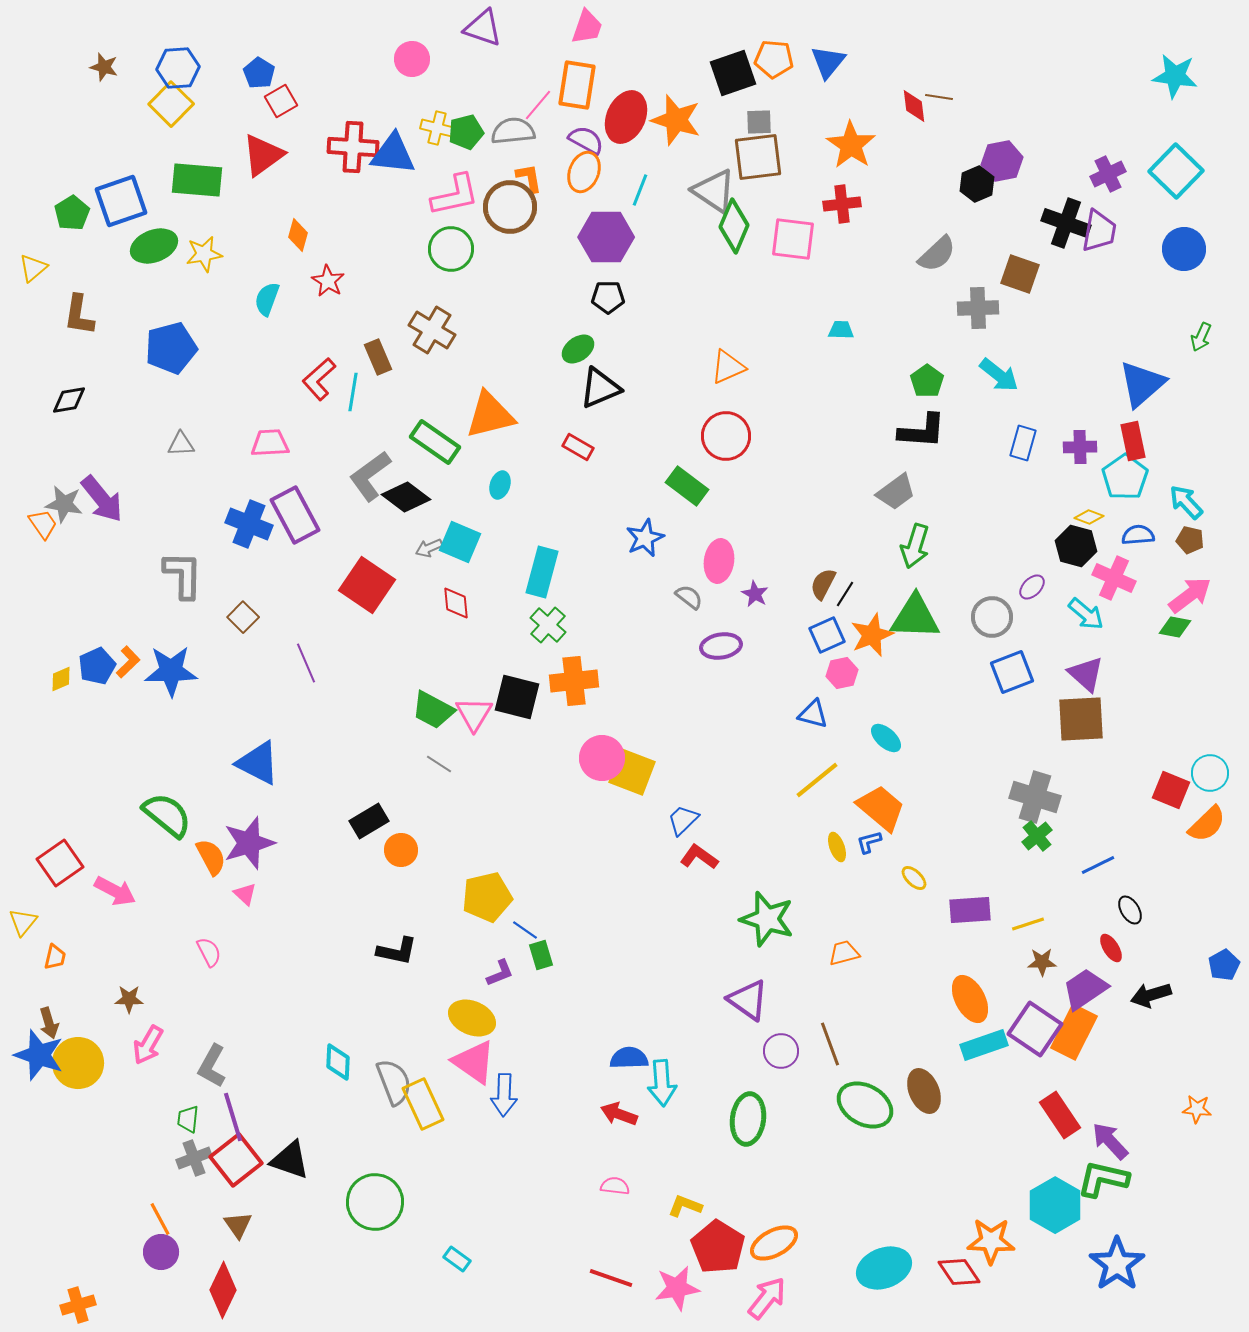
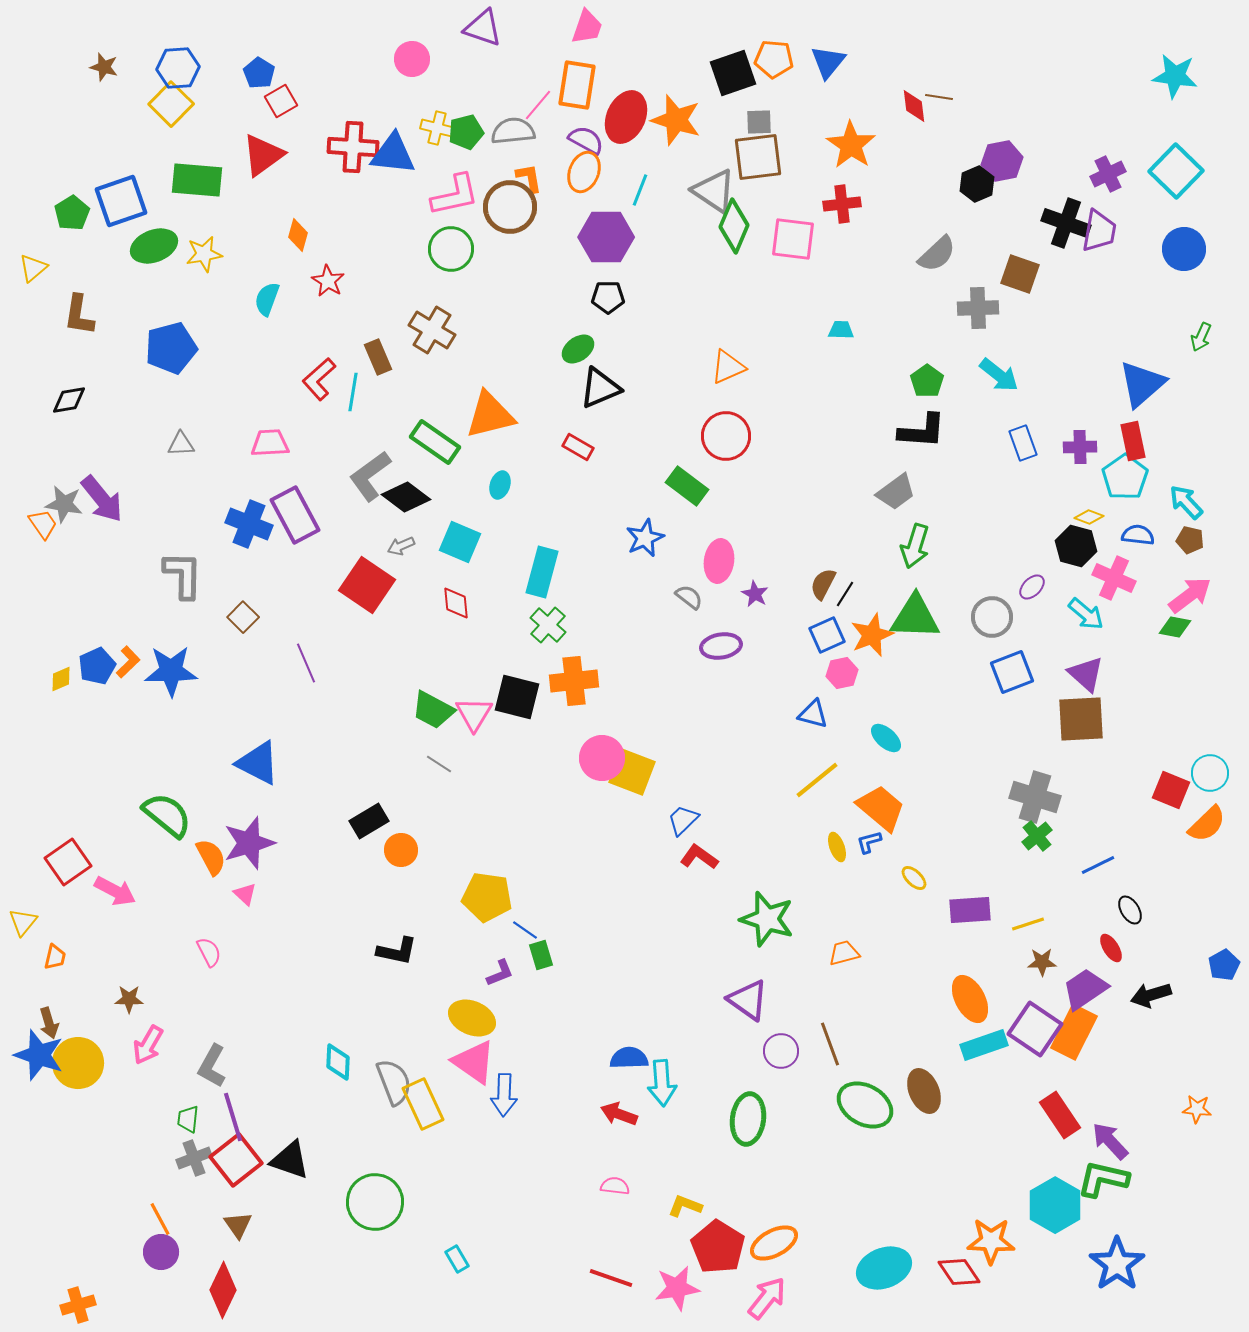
blue rectangle at (1023, 443): rotated 36 degrees counterclockwise
blue semicircle at (1138, 535): rotated 12 degrees clockwise
gray arrow at (429, 548): moved 28 px left, 2 px up
red square at (60, 863): moved 8 px right, 1 px up
yellow pentagon at (487, 897): rotated 21 degrees clockwise
cyan rectangle at (457, 1259): rotated 24 degrees clockwise
